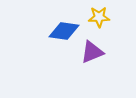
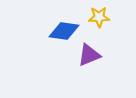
purple triangle: moved 3 px left, 3 px down
